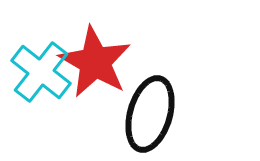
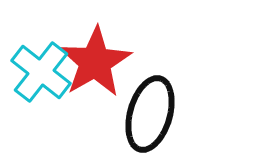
red star: rotated 12 degrees clockwise
